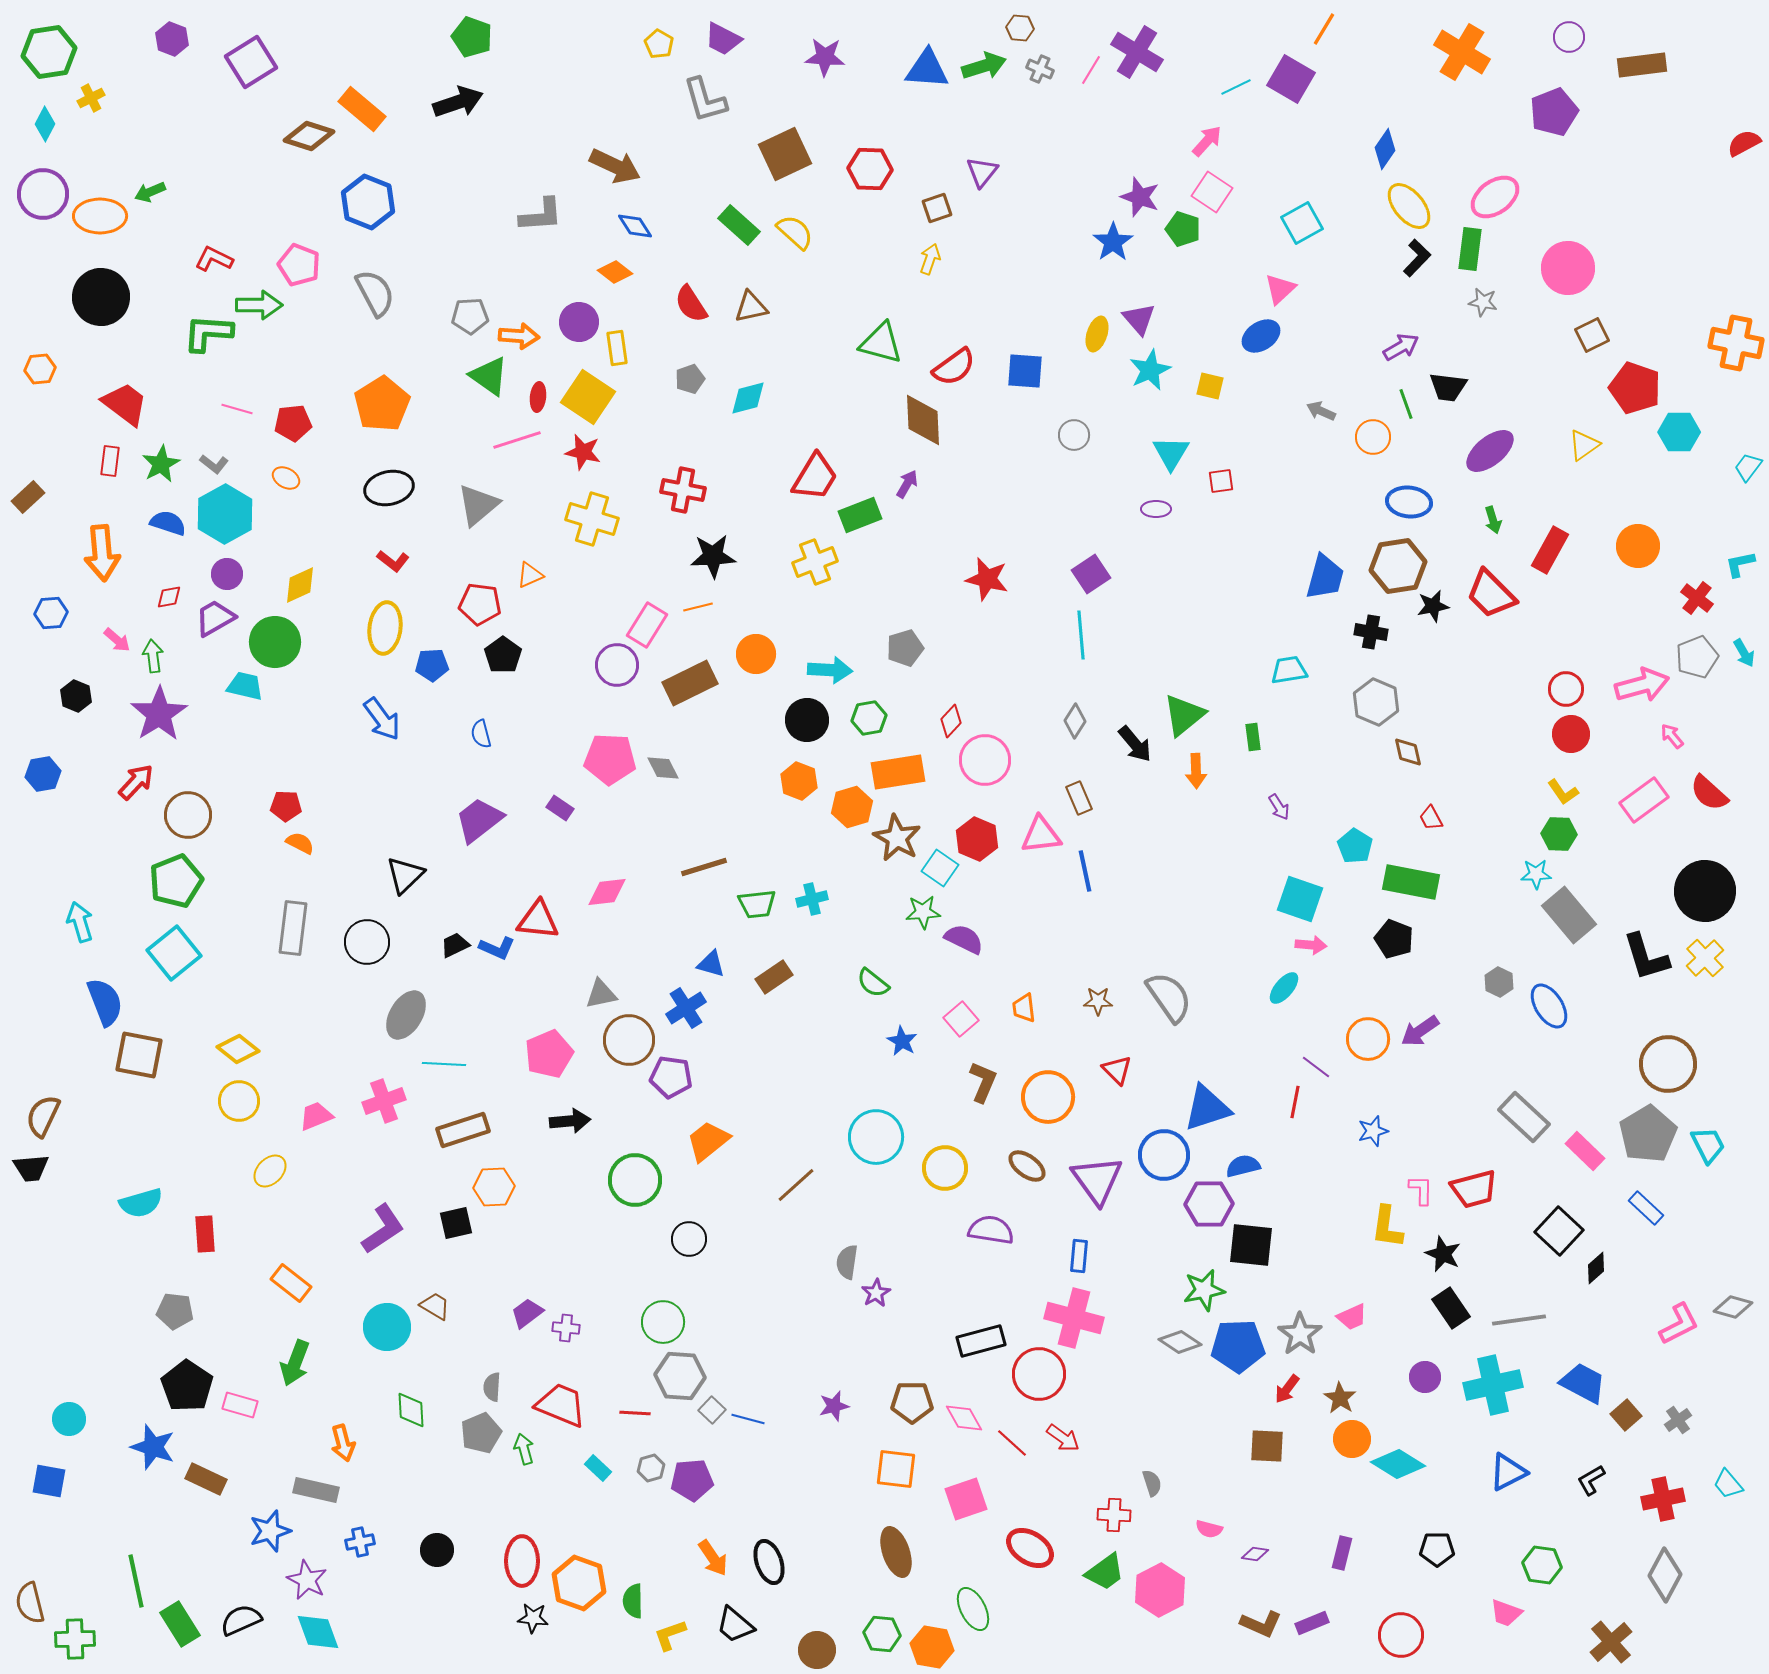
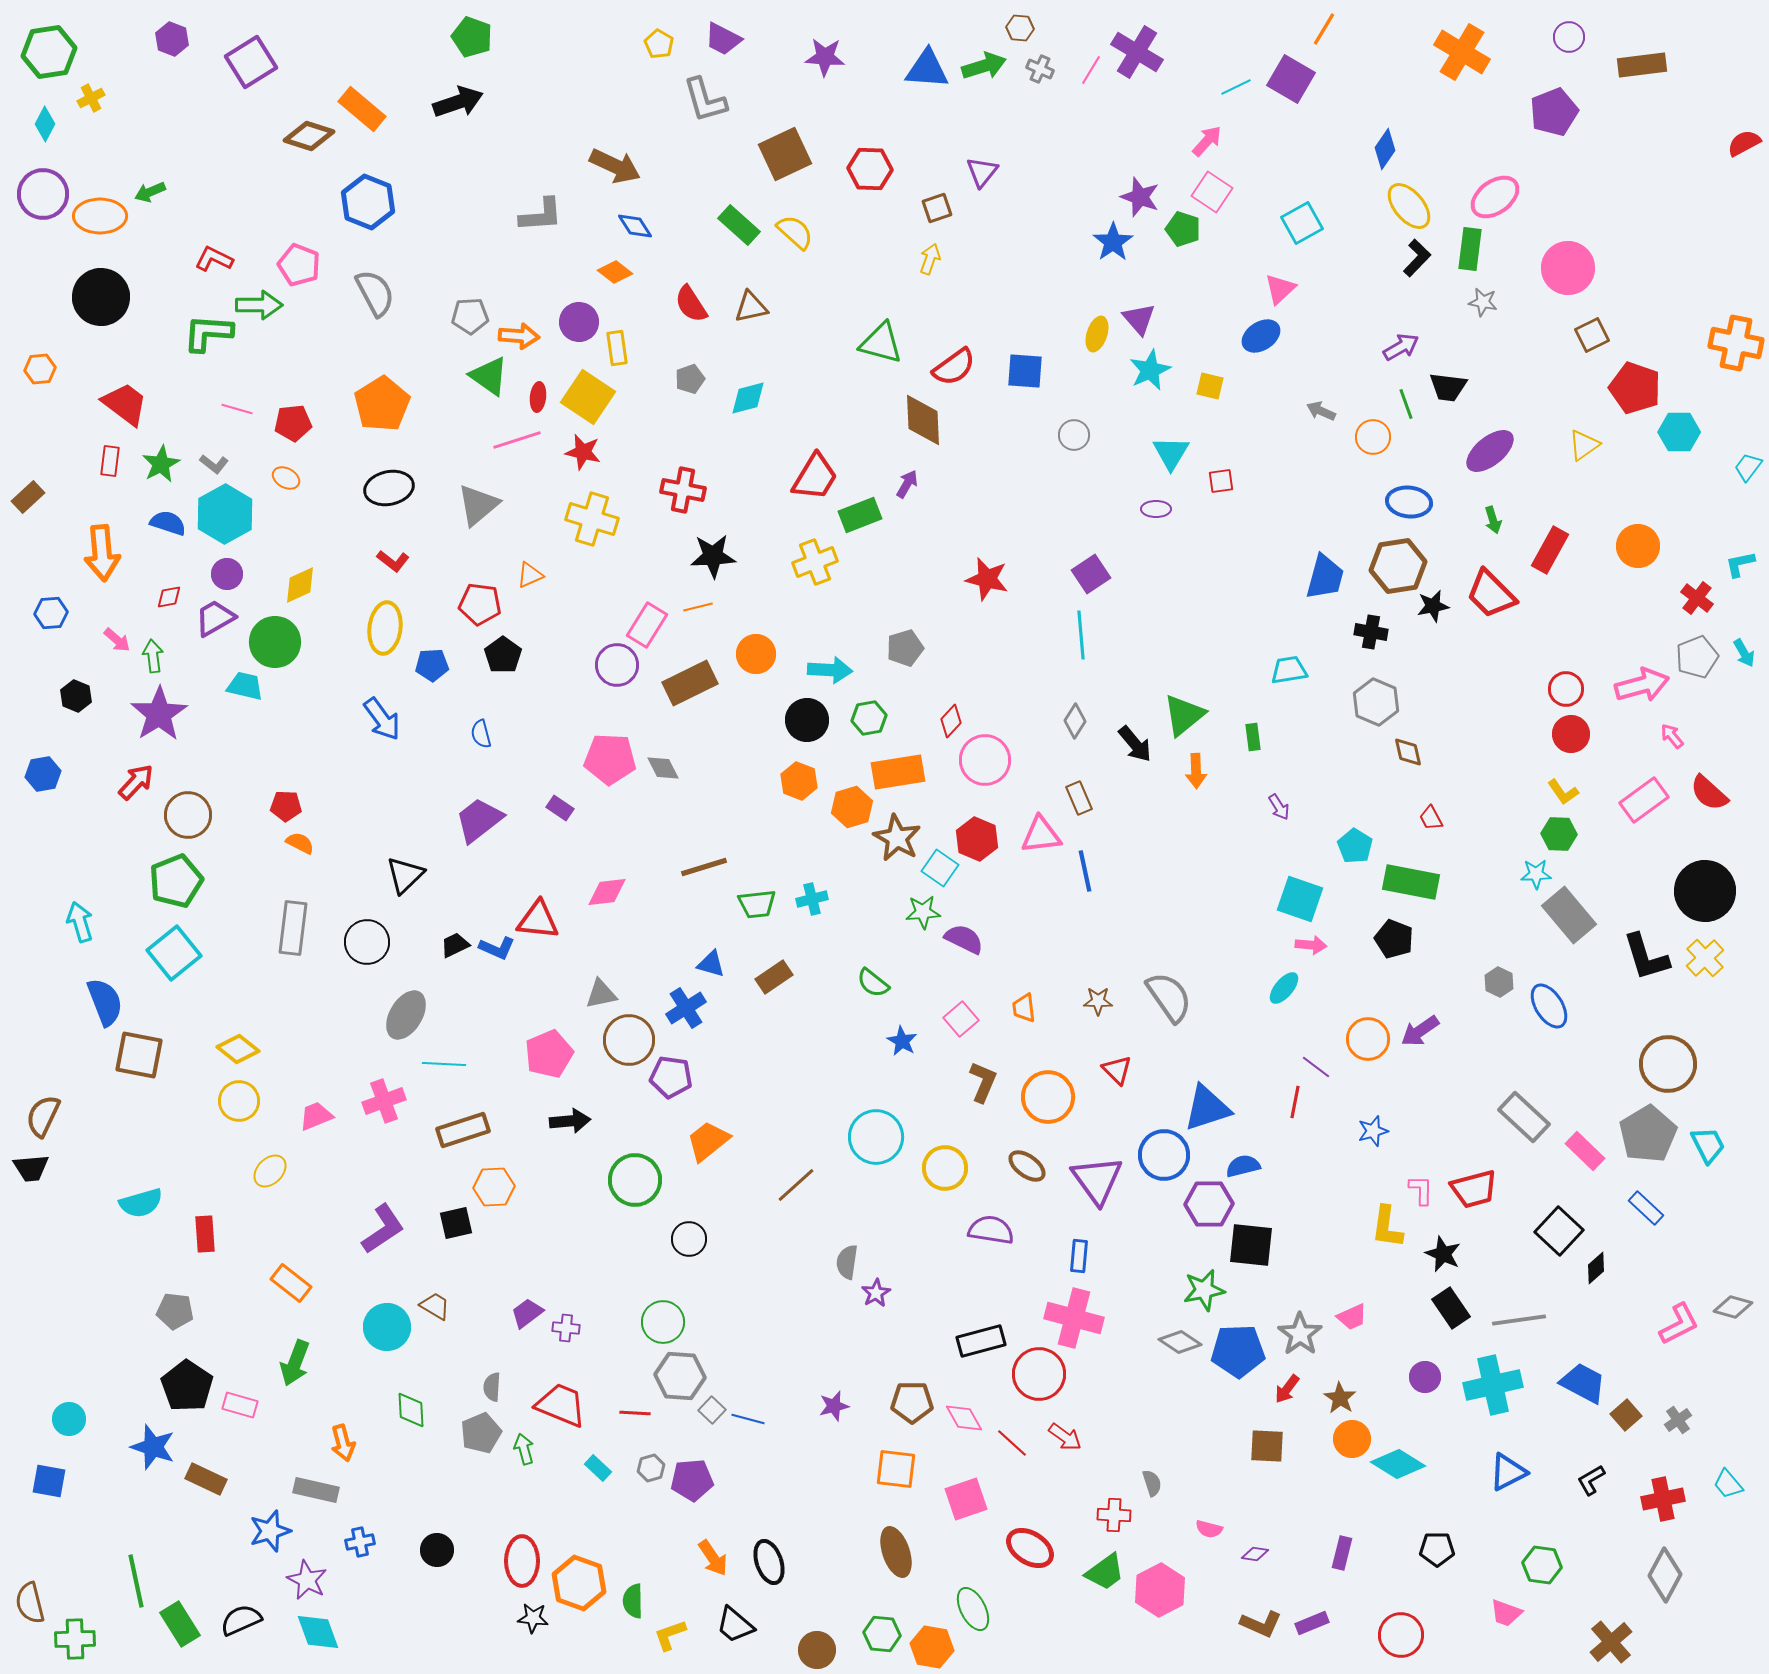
blue pentagon at (1238, 1346): moved 5 px down
red arrow at (1063, 1438): moved 2 px right, 1 px up
